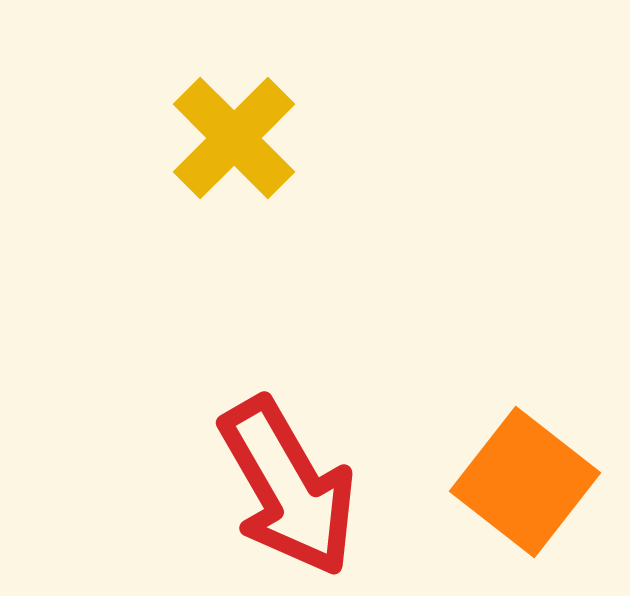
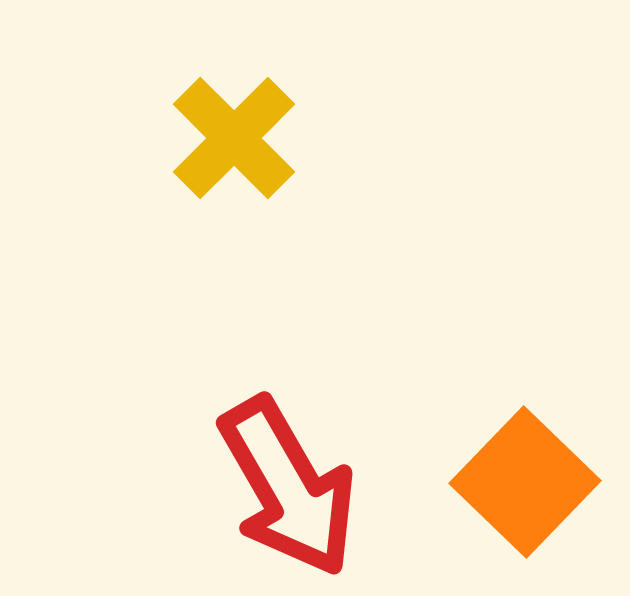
orange square: rotated 6 degrees clockwise
